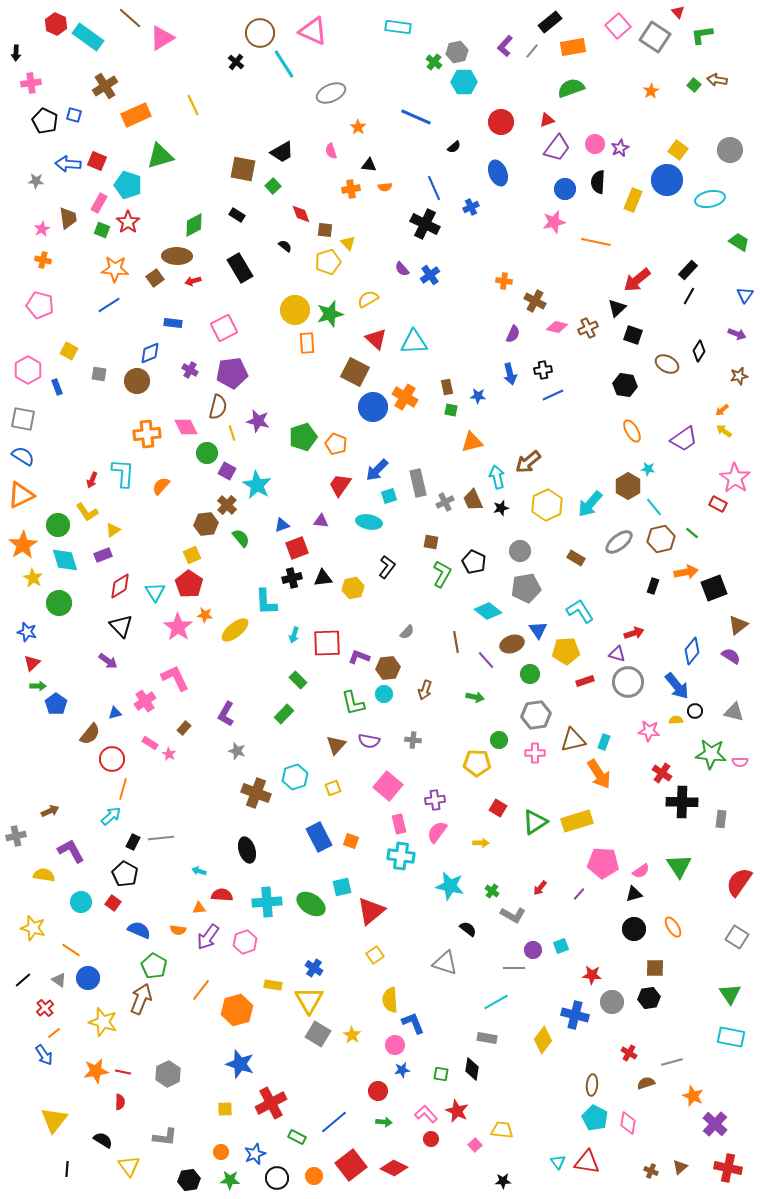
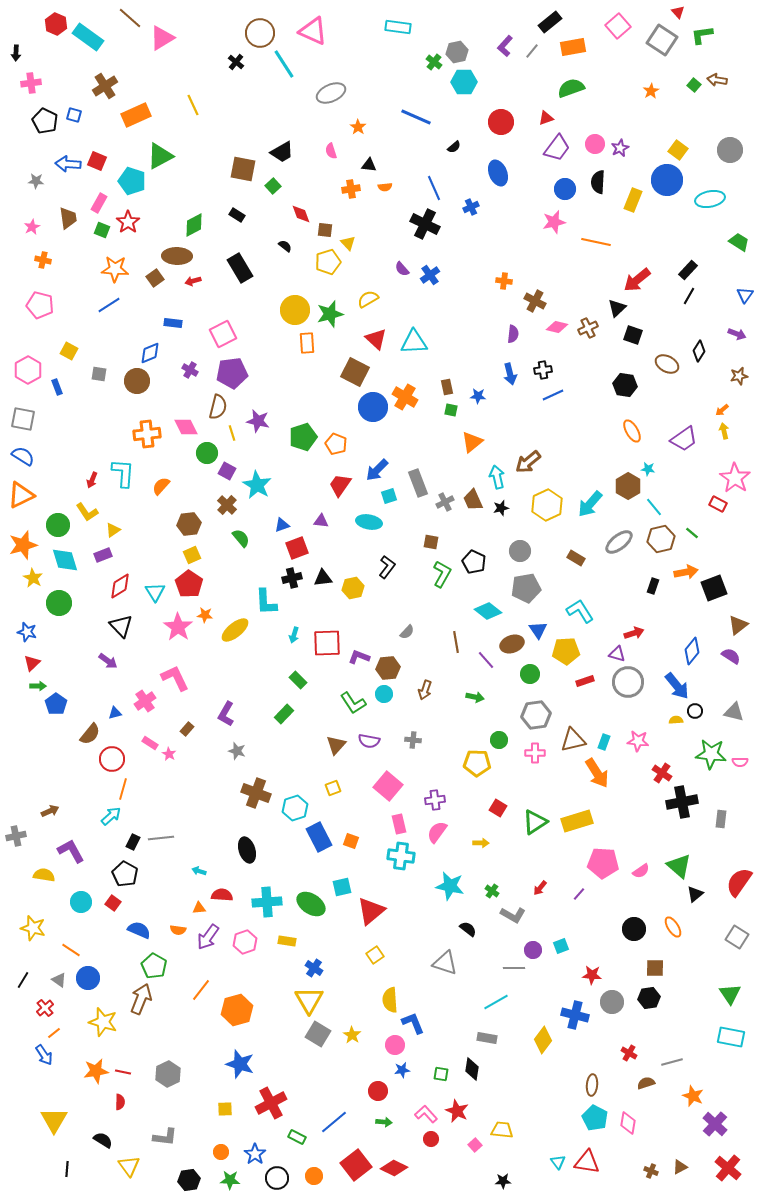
gray square at (655, 37): moved 7 px right, 3 px down
red triangle at (547, 120): moved 1 px left, 2 px up
green triangle at (160, 156): rotated 12 degrees counterclockwise
cyan pentagon at (128, 185): moved 4 px right, 4 px up
pink star at (42, 229): moved 10 px left, 2 px up
pink square at (224, 328): moved 1 px left, 6 px down
purple semicircle at (513, 334): rotated 18 degrees counterclockwise
yellow arrow at (724, 431): rotated 42 degrees clockwise
orange triangle at (472, 442): rotated 25 degrees counterclockwise
gray rectangle at (418, 483): rotated 8 degrees counterclockwise
brown hexagon at (206, 524): moved 17 px left
orange star at (23, 545): rotated 16 degrees clockwise
green L-shape at (353, 703): rotated 20 degrees counterclockwise
brown rectangle at (184, 728): moved 3 px right, 1 px down
pink star at (649, 731): moved 11 px left, 10 px down
orange arrow at (599, 774): moved 2 px left, 1 px up
cyan hexagon at (295, 777): moved 31 px down
black cross at (682, 802): rotated 12 degrees counterclockwise
green triangle at (679, 866): rotated 16 degrees counterclockwise
black triangle at (634, 894): moved 61 px right; rotated 24 degrees counterclockwise
black line at (23, 980): rotated 18 degrees counterclockwise
yellow rectangle at (273, 985): moved 14 px right, 44 px up
yellow triangle at (54, 1120): rotated 8 degrees counterclockwise
blue star at (255, 1154): rotated 15 degrees counterclockwise
red square at (351, 1165): moved 5 px right
brown triangle at (680, 1167): rotated 14 degrees clockwise
red cross at (728, 1168): rotated 28 degrees clockwise
